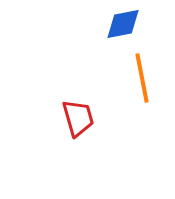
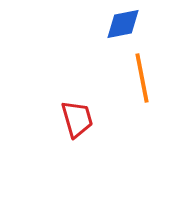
red trapezoid: moved 1 px left, 1 px down
